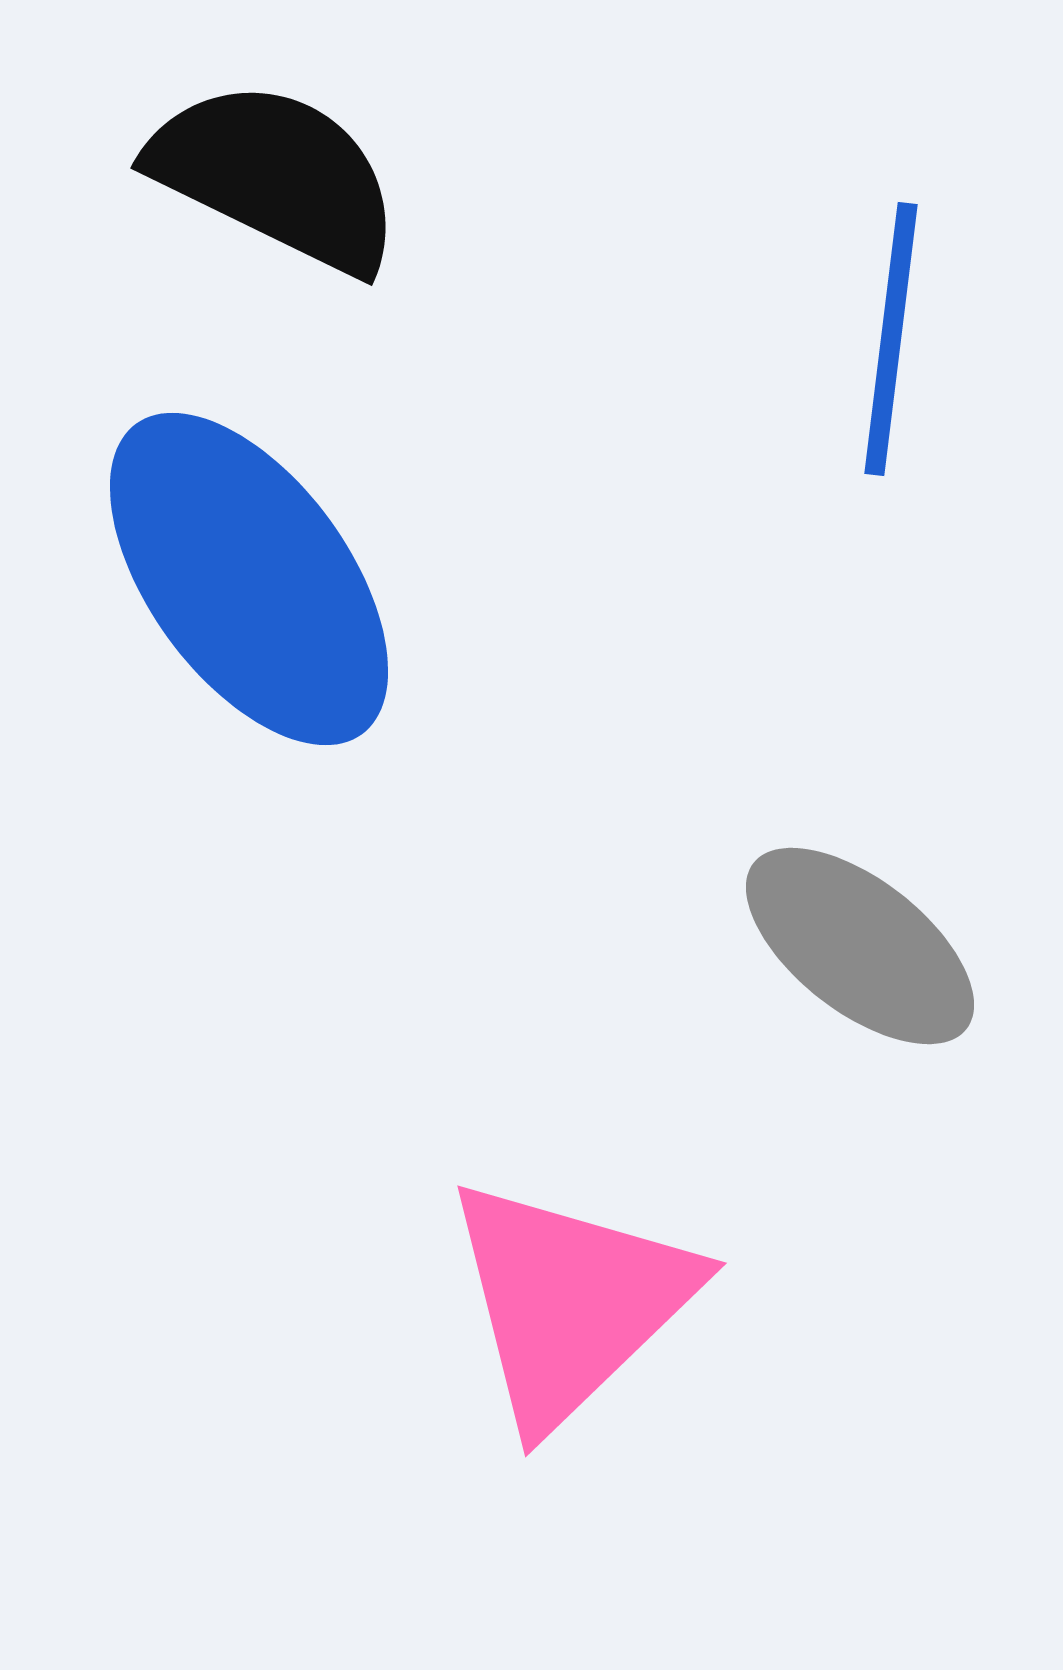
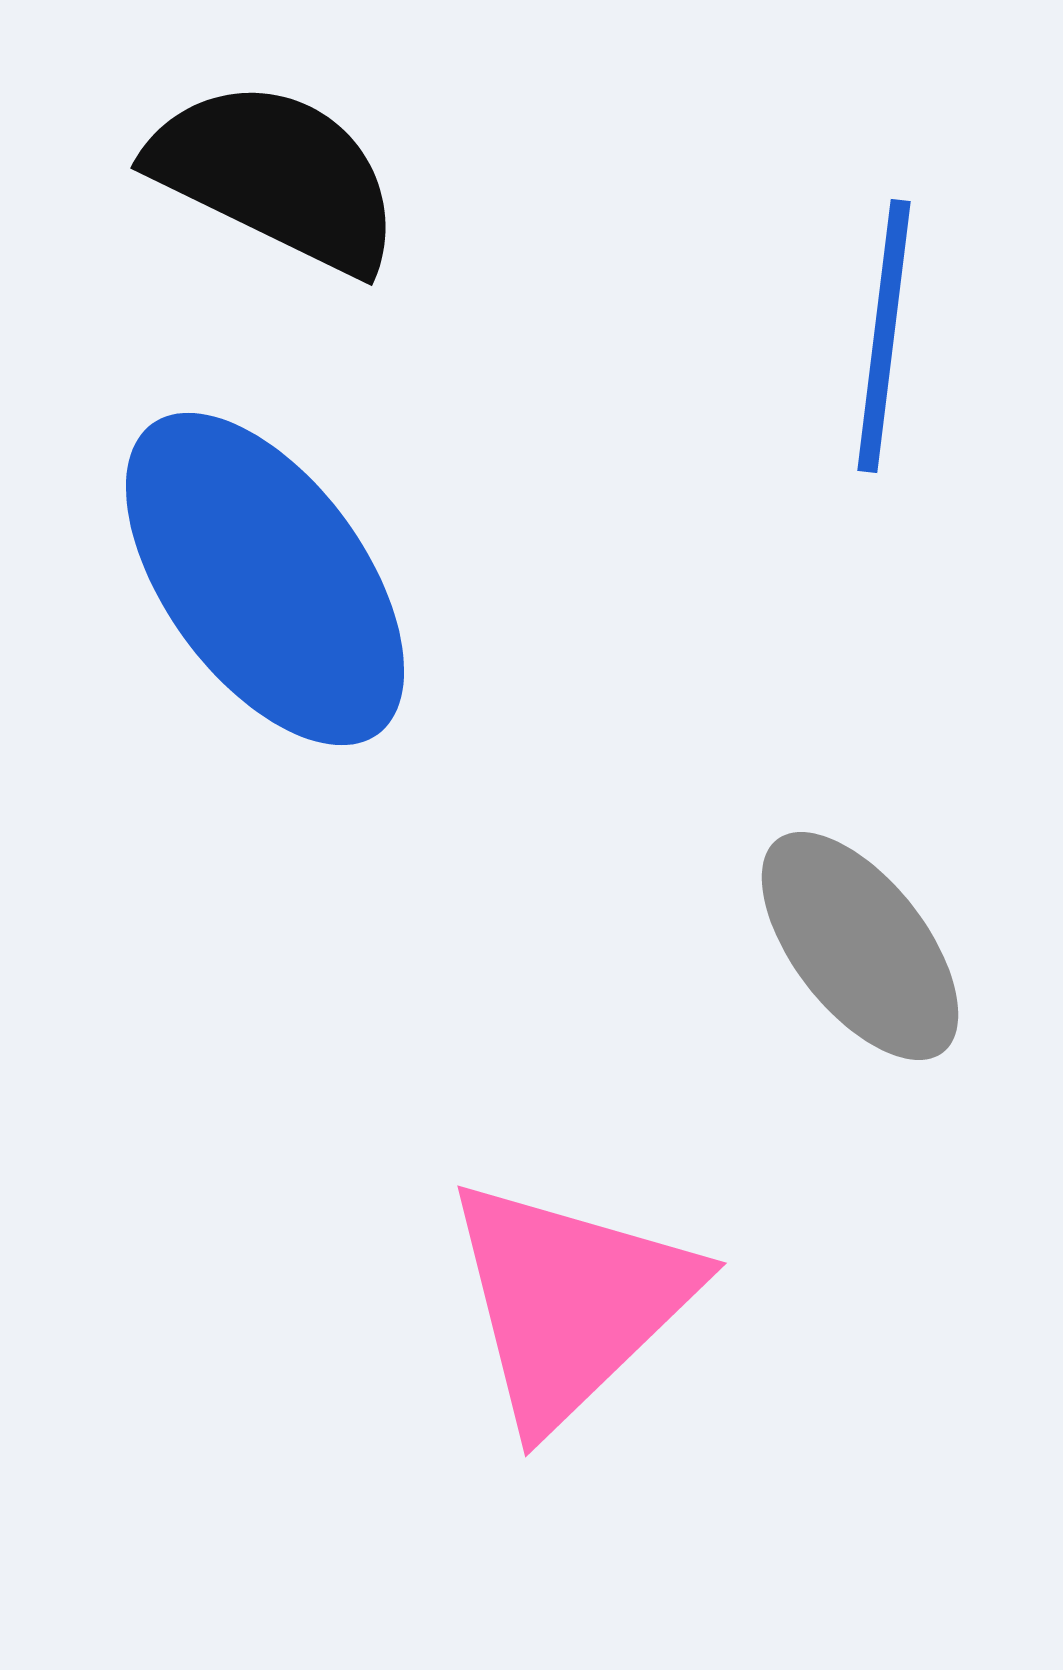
blue line: moved 7 px left, 3 px up
blue ellipse: moved 16 px right
gray ellipse: rotated 14 degrees clockwise
